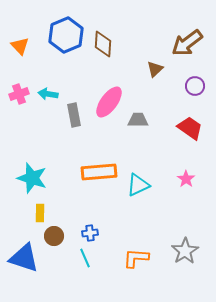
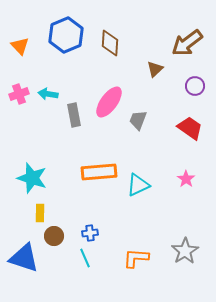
brown diamond: moved 7 px right, 1 px up
gray trapezoid: rotated 70 degrees counterclockwise
